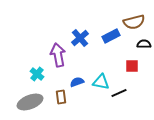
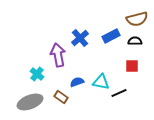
brown semicircle: moved 3 px right, 3 px up
black semicircle: moved 9 px left, 3 px up
brown rectangle: rotated 48 degrees counterclockwise
